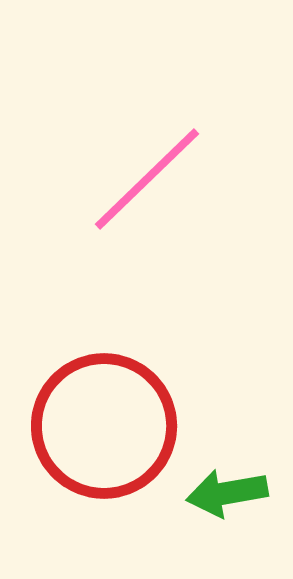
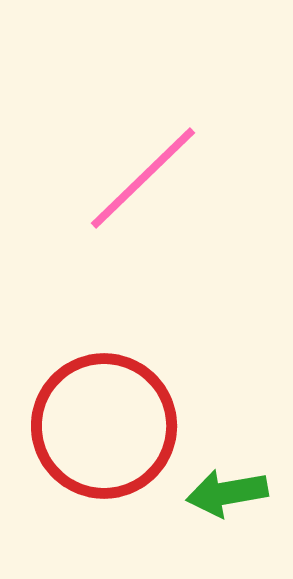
pink line: moved 4 px left, 1 px up
